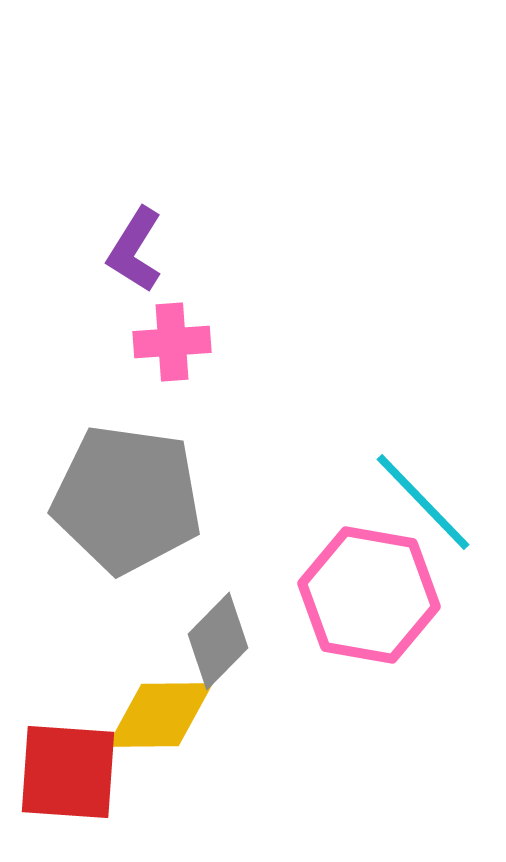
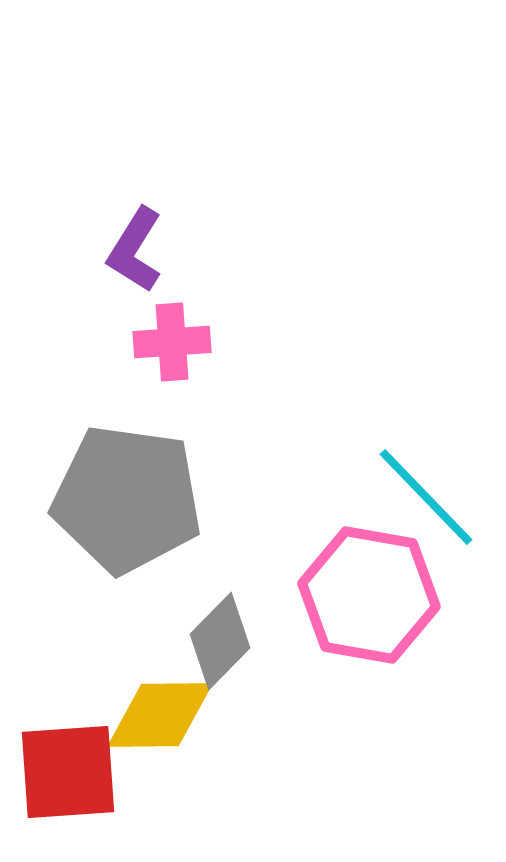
cyan line: moved 3 px right, 5 px up
gray diamond: moved 2 px right
red square: rotated 8 degrees counterclockwise
